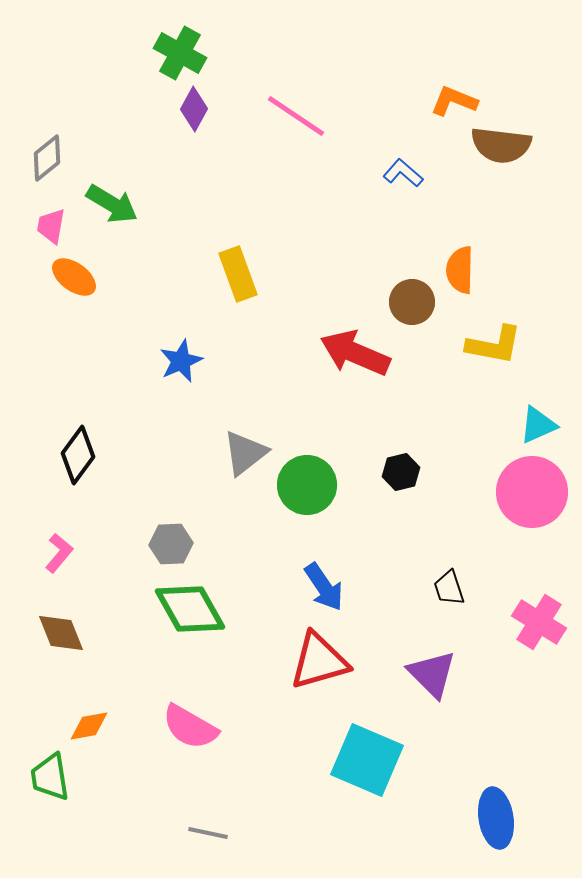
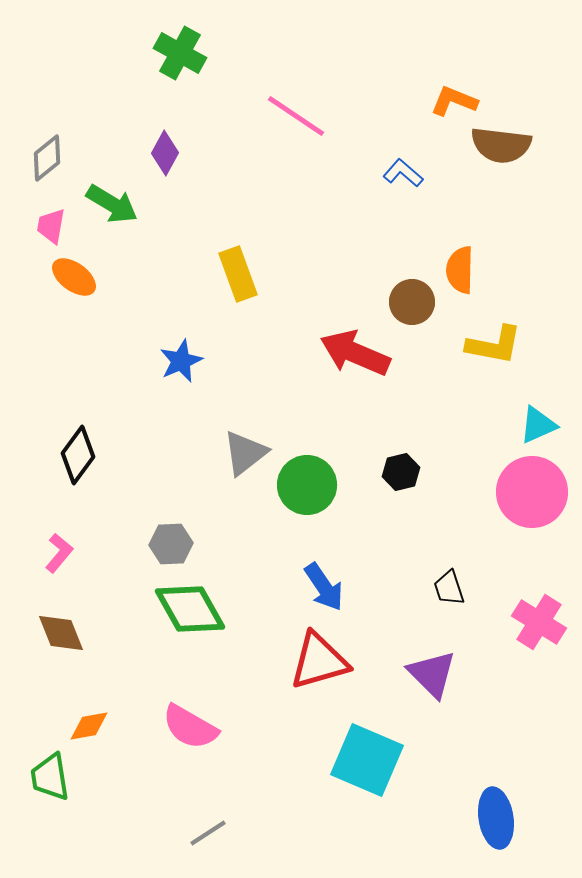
purple diamond: moved 29 px left, 44 px down
gray line: rotated 45 degrees counterclockwise
